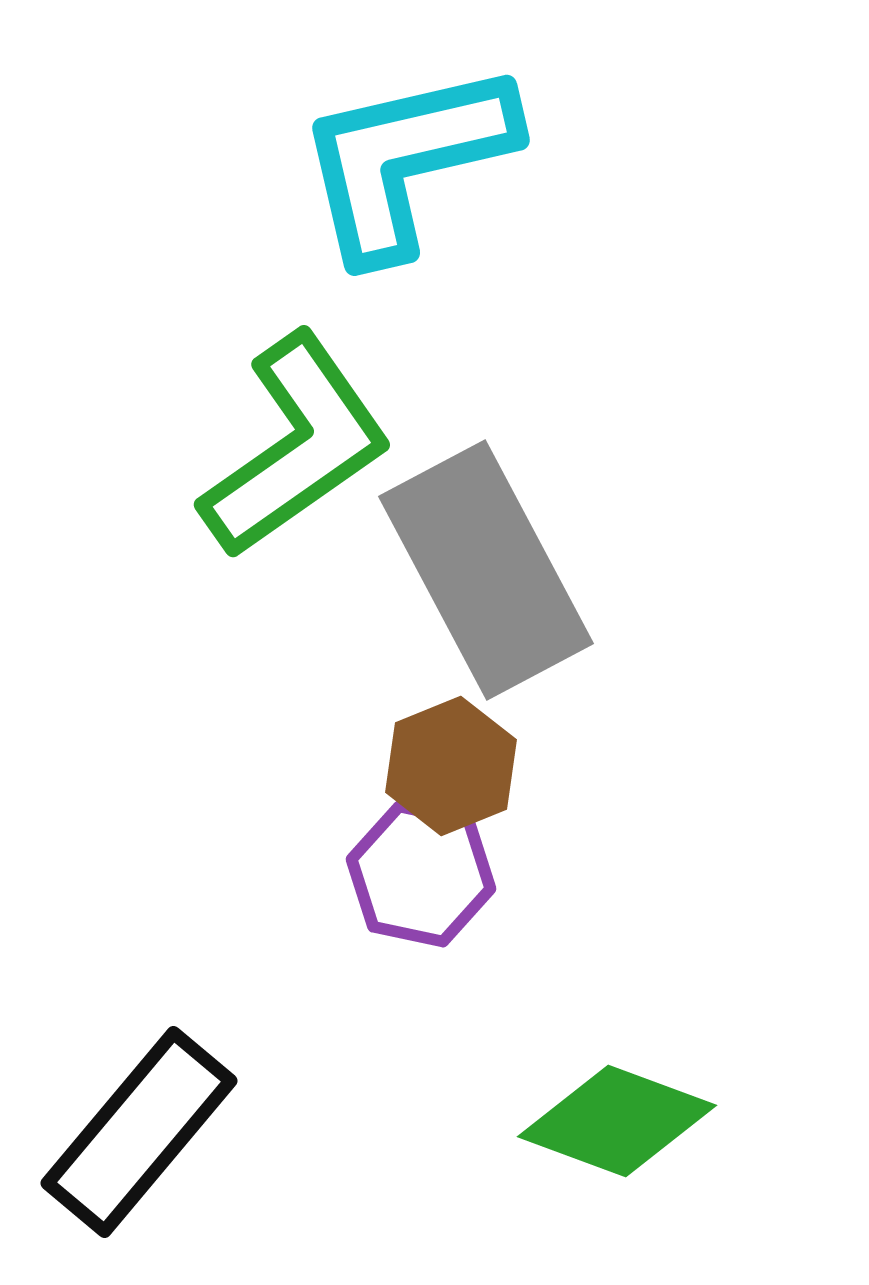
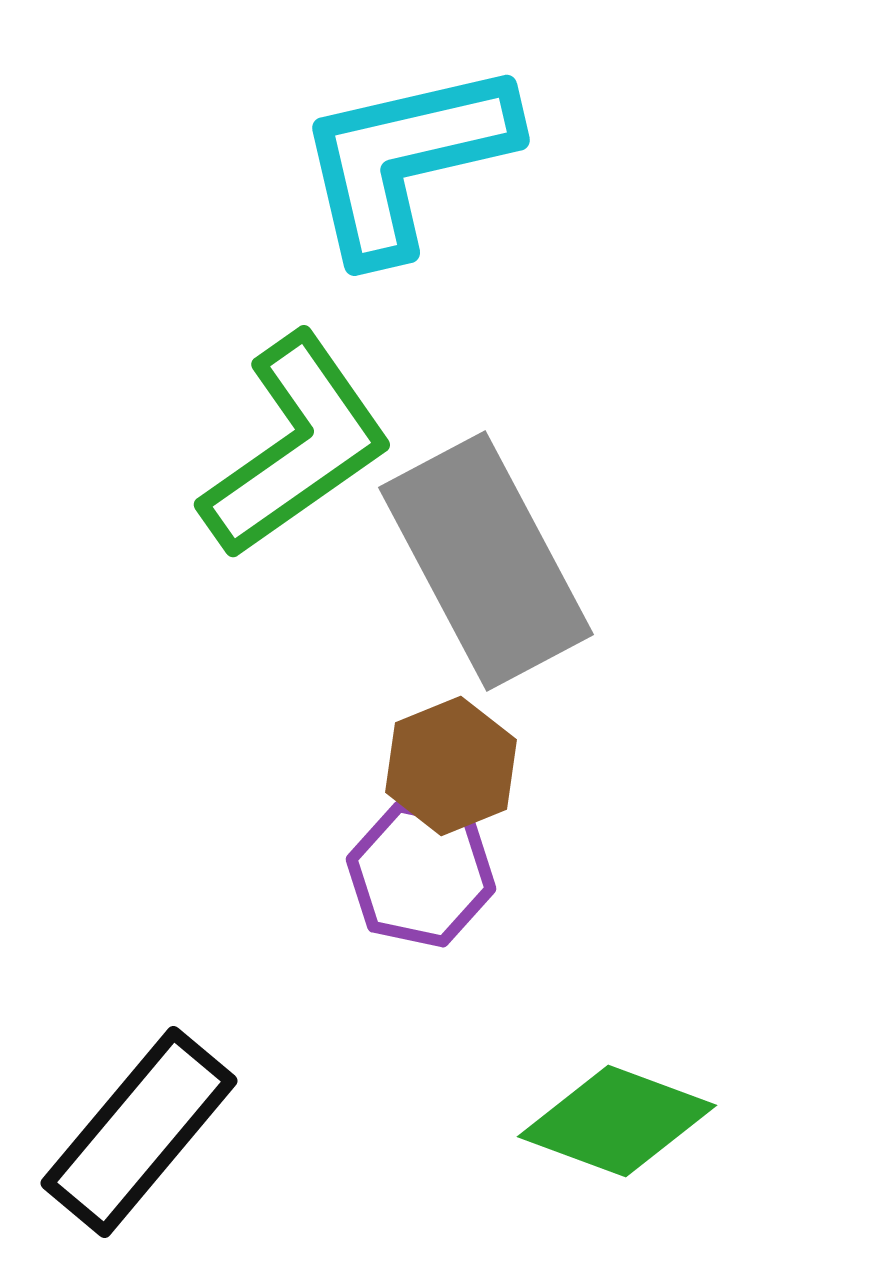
gray rectangle: moved 9 px up
